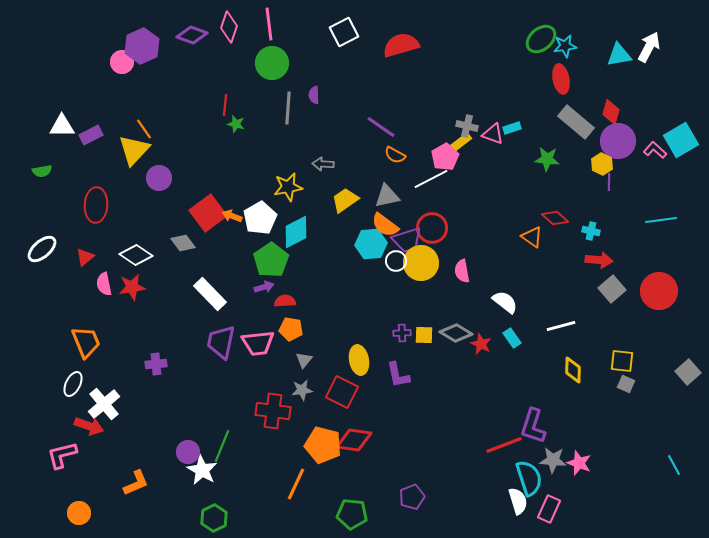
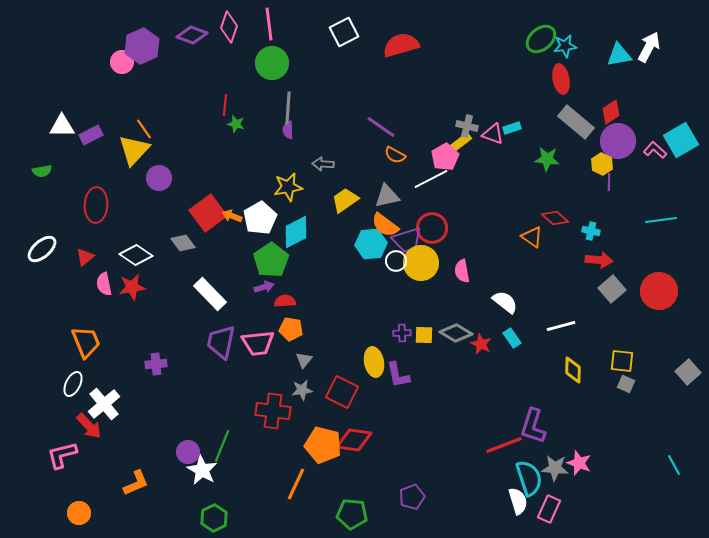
purple semicircle at (314, 95): moved 26 px left, 35 px down
red diamond at (611, 112): rotated 40 degrees clockwise
yellow ellipse at (359, 360): moved 15 px right, 2 px down
red arrow at (89, 426): rotated 28 degrees clockwise
gray star at (553, 460): moved 2 px right, 8 px down
